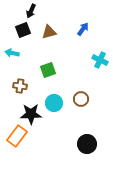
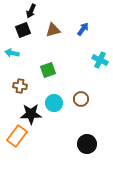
brown triangle: moved 4 px right, 2 px up
